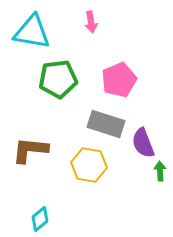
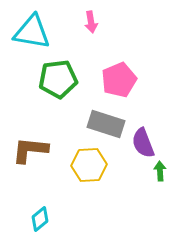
yellow hexagon: rotated 12 degrees counterclockwise
